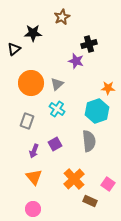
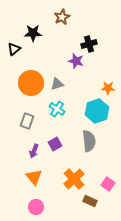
gray triangle: rotated 24 degrees clockwise
pink circle: moved 3 px right, 2 px up
